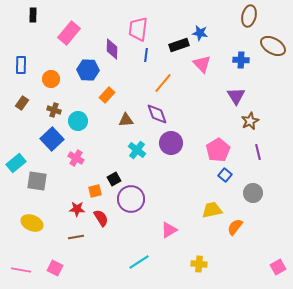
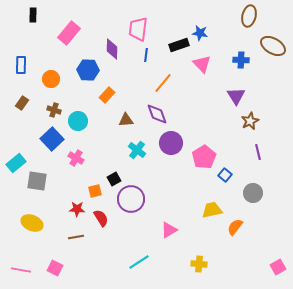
pink pentagon at (218, 150): moved 14 px left, 7 px down
